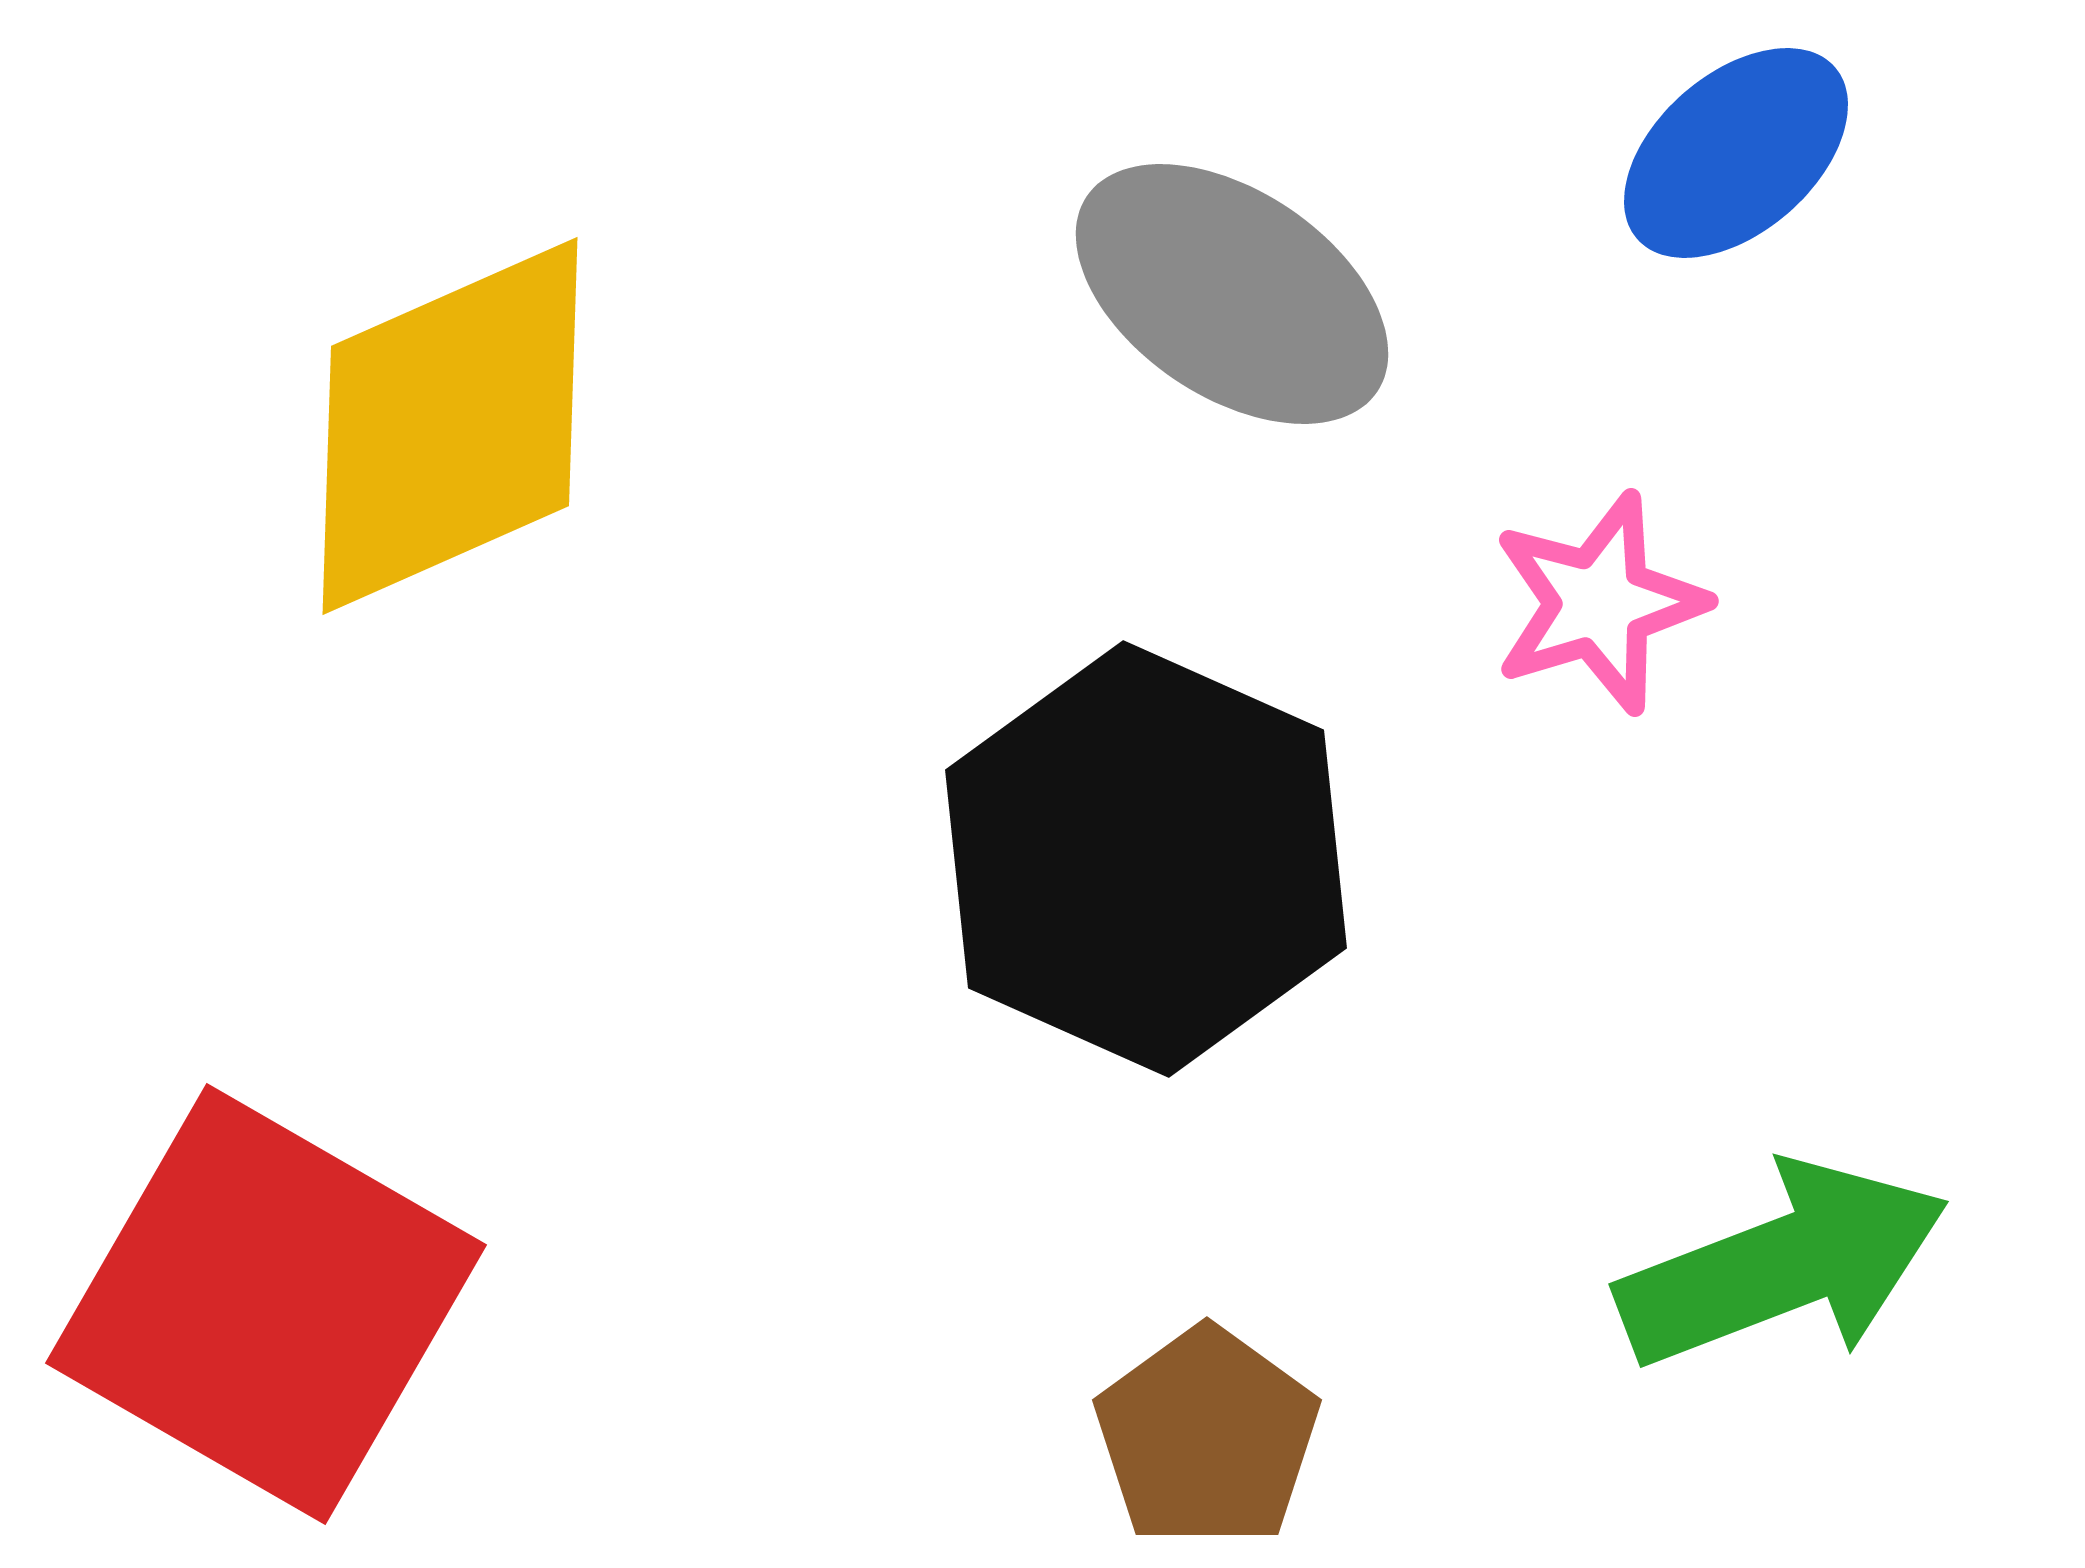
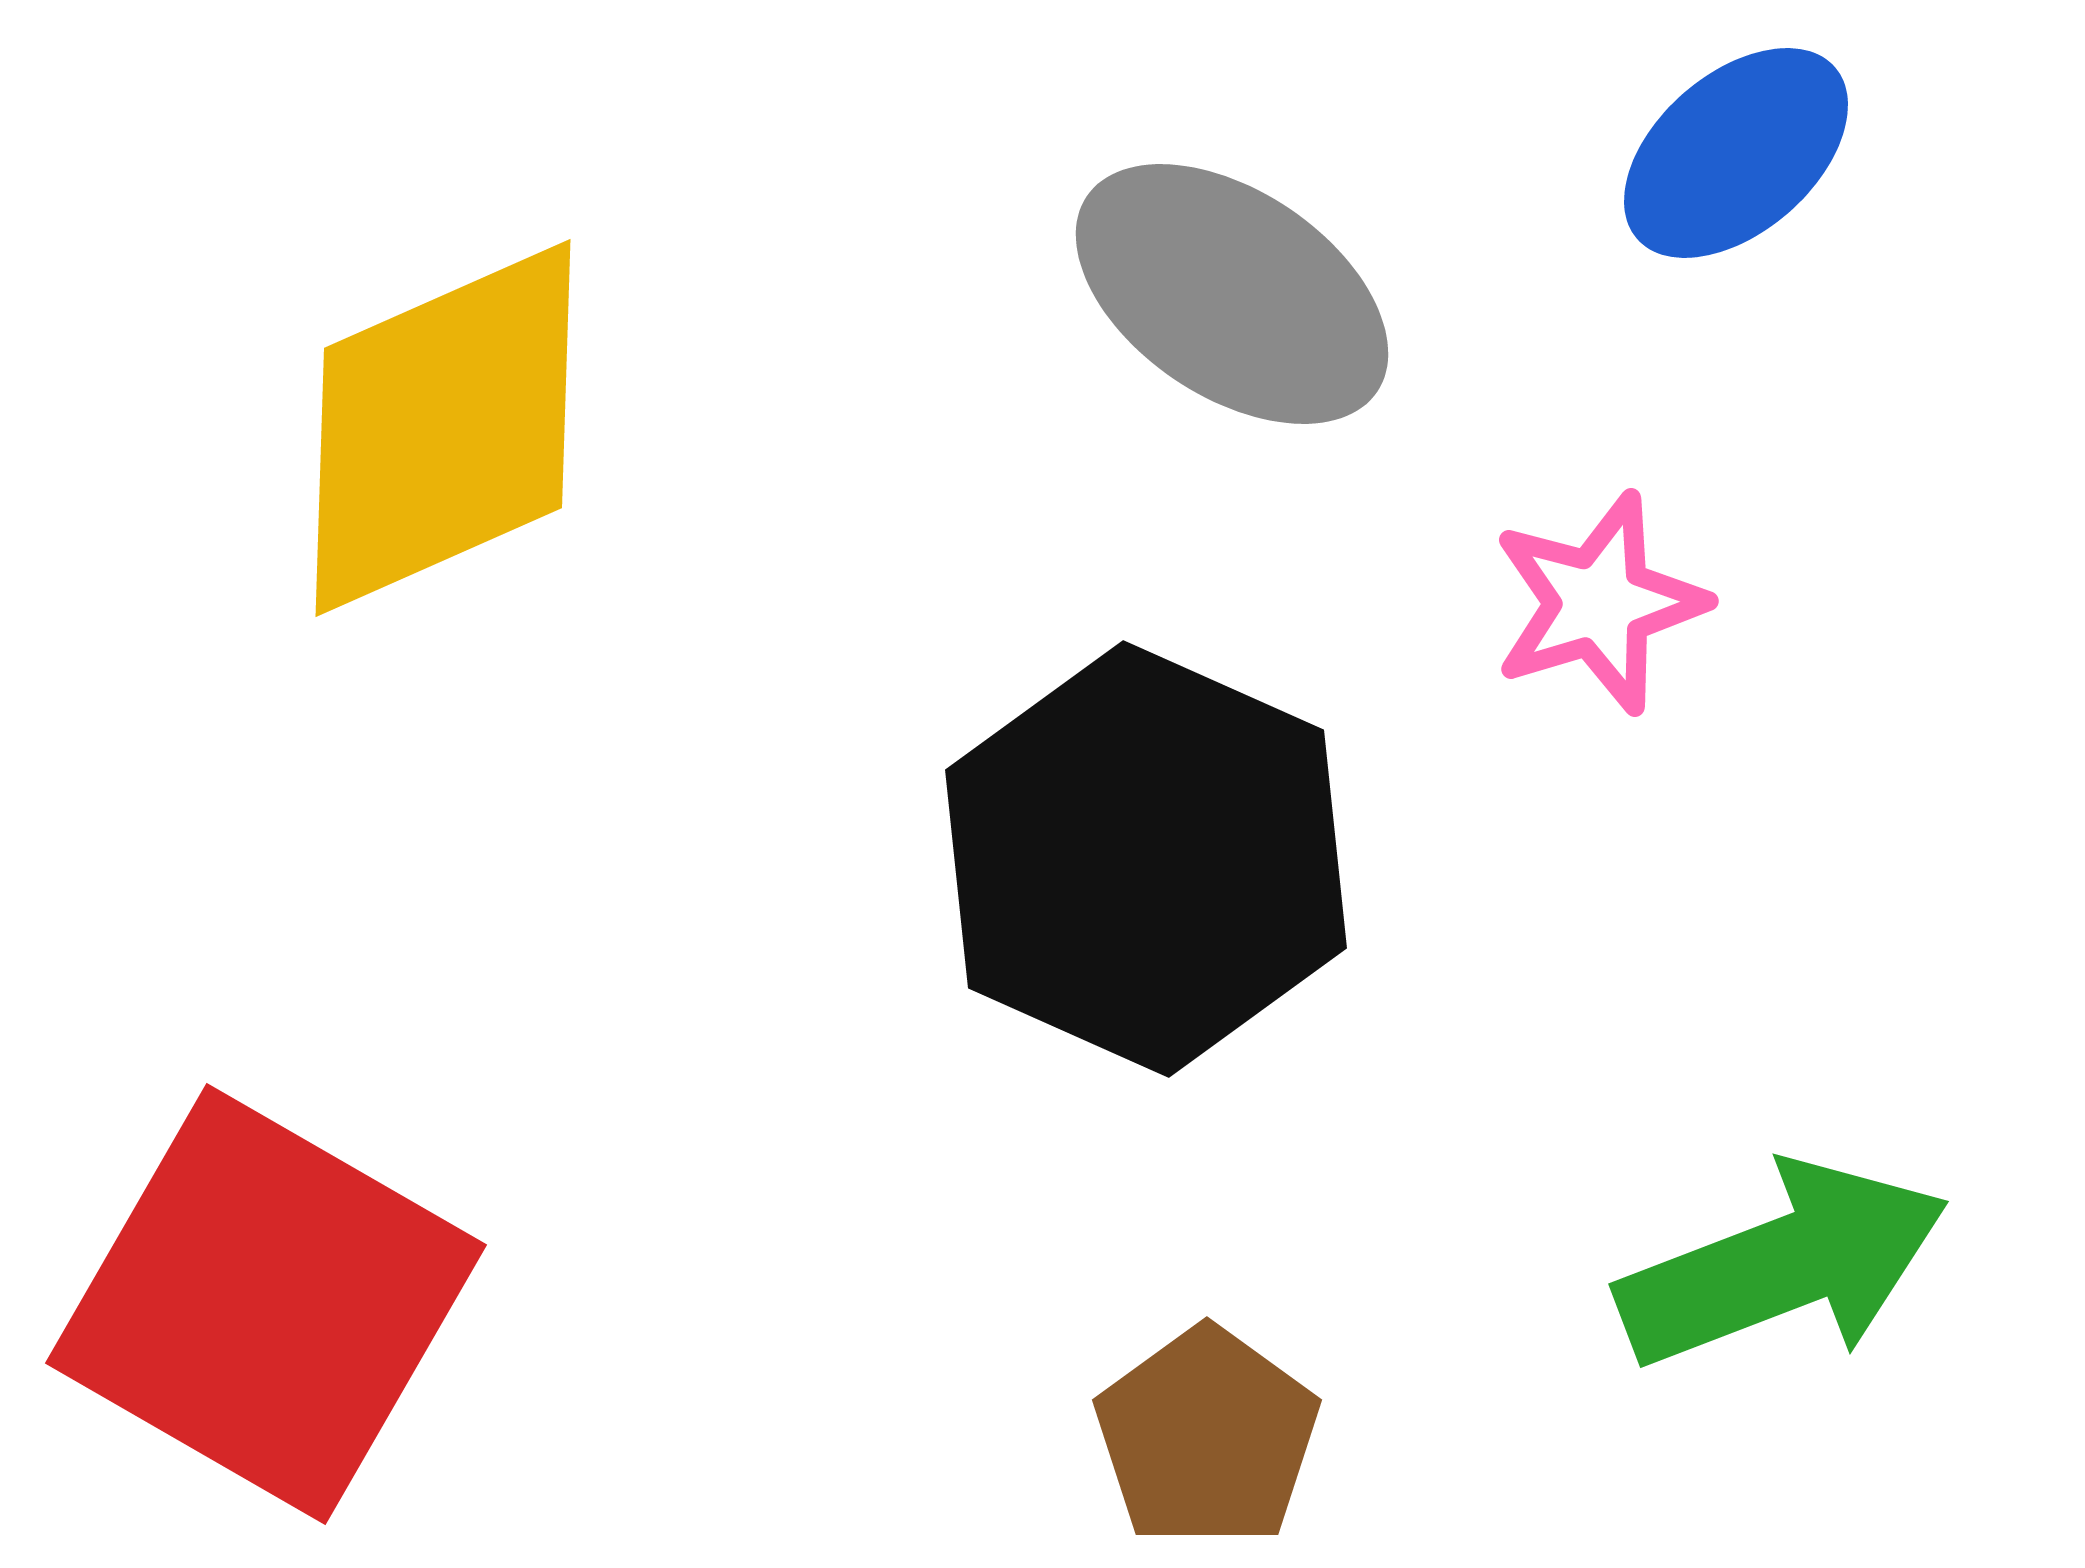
yellow diamond: moved 7 px left, 2 px down
